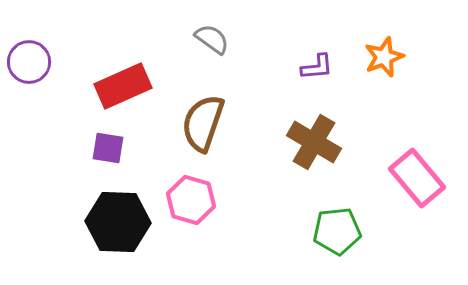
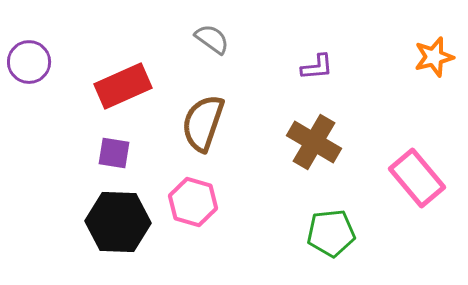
orange star: moved 50 px right; rotated 6 degrees clockwise
purple square: moved 6 px right, 5 px down
pink hexagon: moved 2 px right, 2 px down
green pentagon: moved 6 px left, 2 px down
